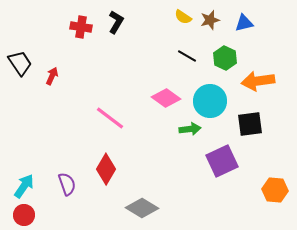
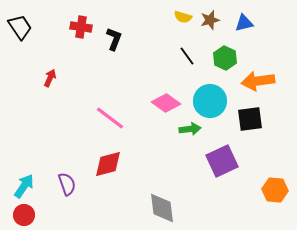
yellow semicircle: rotated 18 degrees counterclockwise
black L-shape: moved 2 px left, 17 px down; rotated 10 degrees counterclockwise
black line: rotated 24 degrees clockwise
black trapezoid: moved 36 px up
red arrow: moved 2 px left, 2 px down
pink diamond: moved 5 px down
black square: moved 5 px up
red diamond: moved 2 px right, 5 px up; rotated 44 degrees clockwise
gray diamond: moved 20 px right; rotated 52 degrees clockwise
